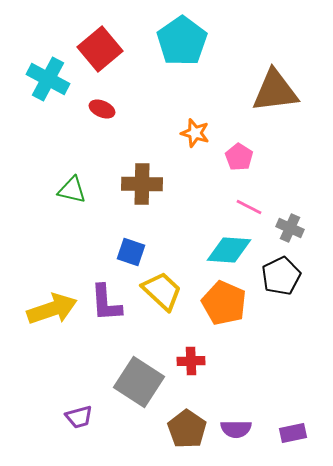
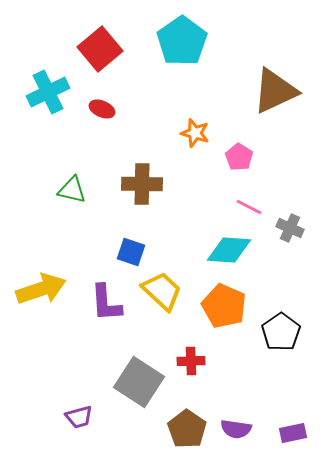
cyan cross: moved 13 px down; rotated 36 degrees clockwise
brown triangle: rotated 18 degrees counterclockwise
black pentagon: moved 56 px down; rotated 9 degrees counterclockwise
orange pentagon: moved 3 px down
yellow arrow: moved 11 px left, 20 px up
purple semicircle: rotated 8 degrees clockwise
